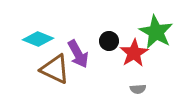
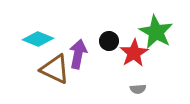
purple arrow: rotated 140 degrees counterclockwise
